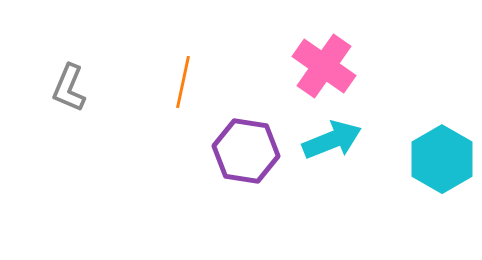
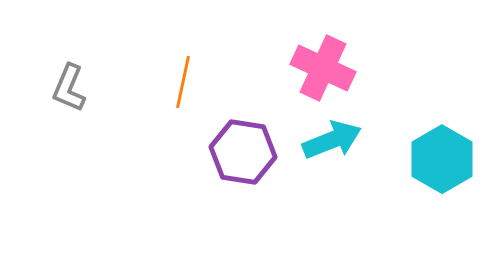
pink cross: moved 1 px left, 2 px down; rotated 10 degrees counterclockwise
purple hexagon: moved 3 px left, 1 px down
